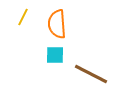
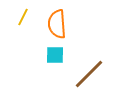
brown line: moved 2 px left; rotated 72 degrees counterclockwise
